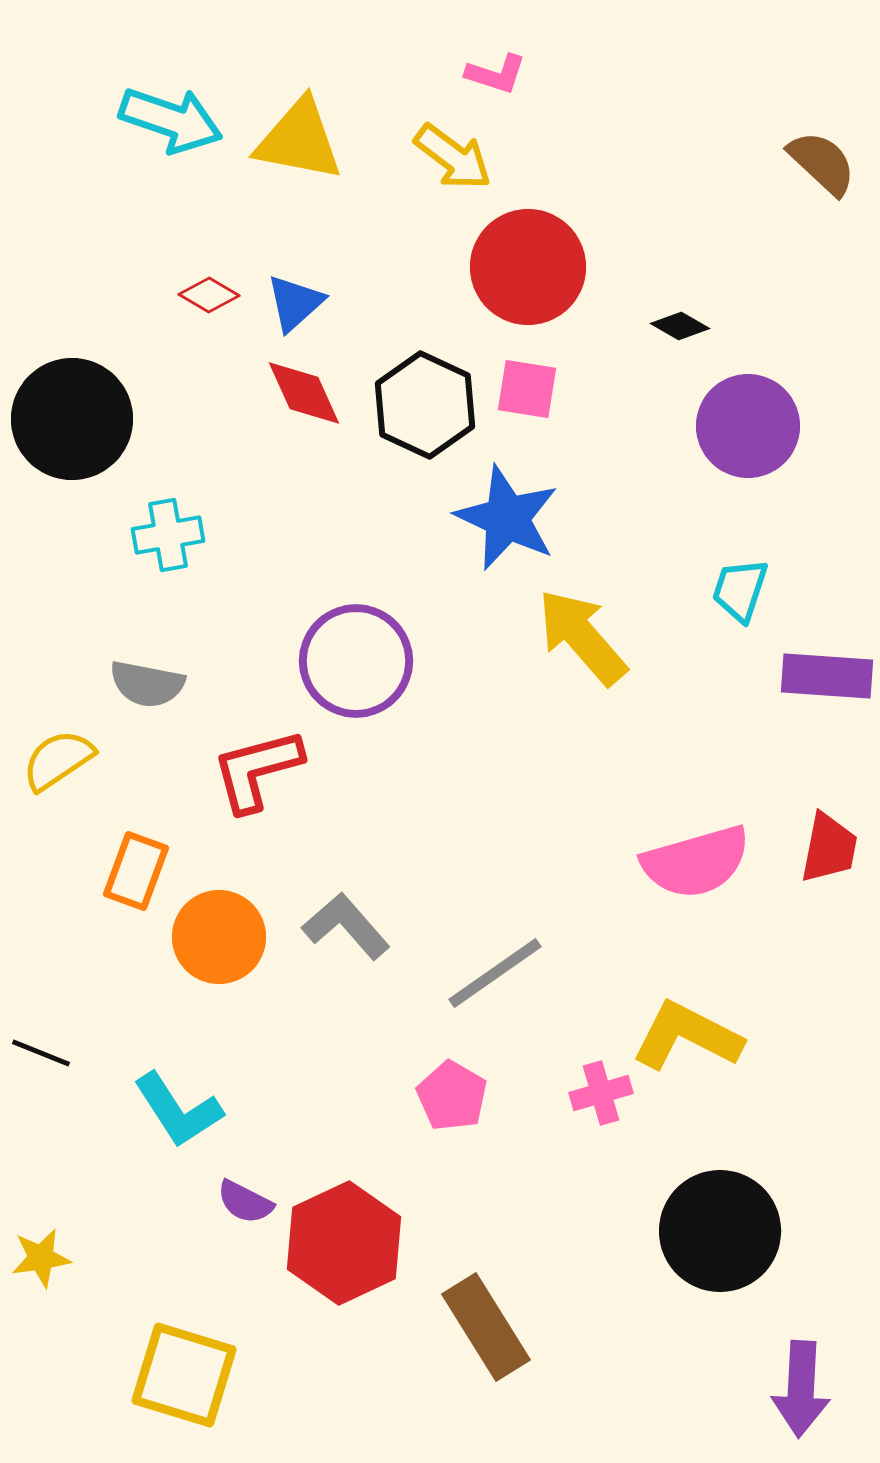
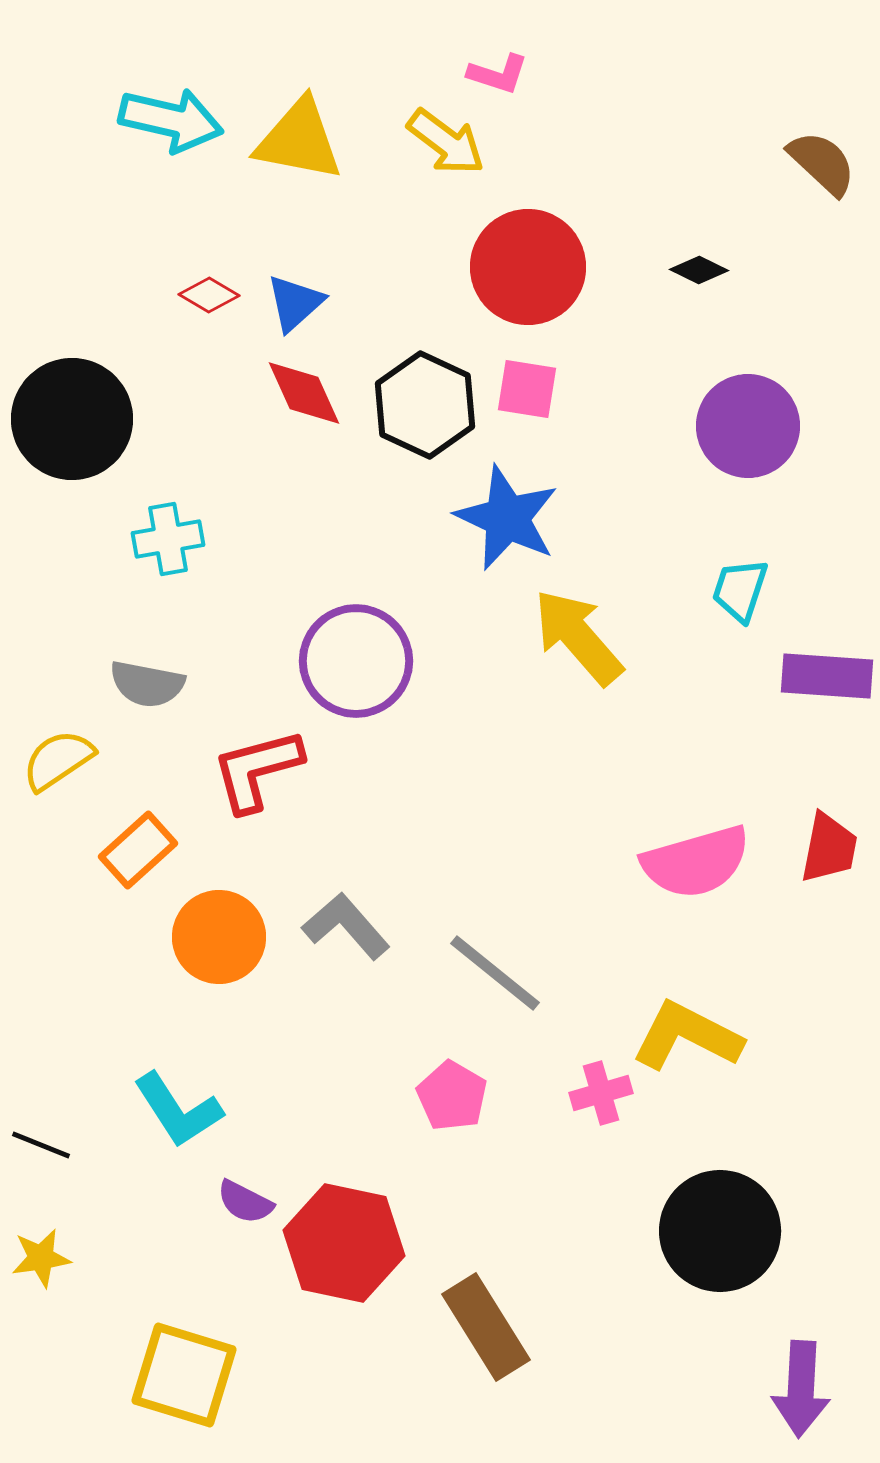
pink L-shape at (496, 74): moved 2 px right
cyan arrow at (171, 120): rotated 6 degrees counterclockwise
yellow arrow at (453, 157): moved 7 px left, 15 px up
black diamond at (680, 326): moved 19 px right, 56 px up; rotated 4 degrees counterclockwise
cyan cross at (168, 535): moved 4 px down
yellow arrow at (582, 637): moved 4 px left
orange rectangle at (136, 871): moved 2 px right, 21 px up; rotated 28 degrees clockwise
gray line at (495, 973): rotated 74 degrees clockwise
black line at (41, 1053): moved 92 px down
red hexagon at (344, 1243): rotated 23 degrees counterclockwise
